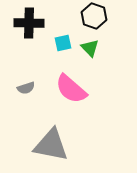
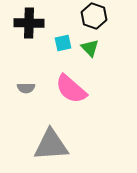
gray semicircle: rotated 18 degrees clockwise
gray triangle: rotated 15 degrees counterclockwise
